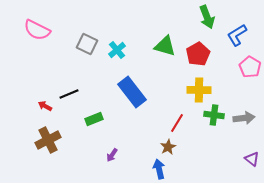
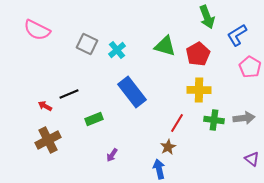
green cross: moved 5 px down
